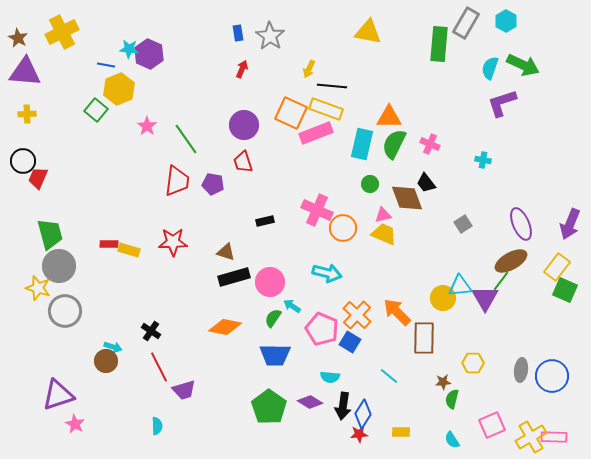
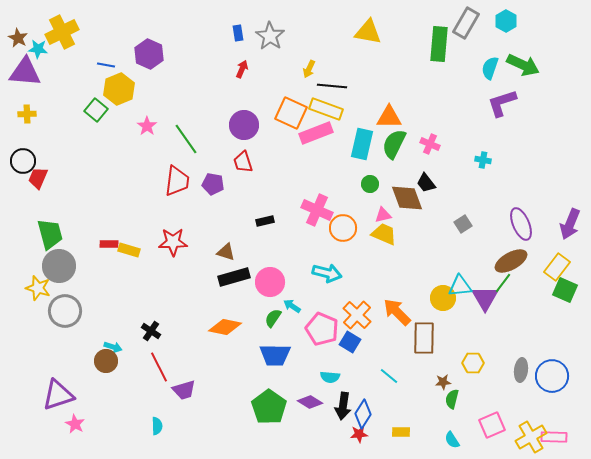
cyan star at (129, 49): moved 91 px left
green line at (501, 281): moved 2 px right, 2 px down
